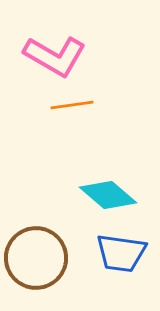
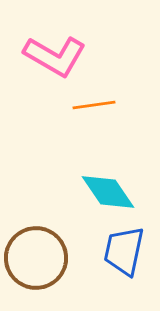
orange line: moved 22 px right
cyan diamond: moved 3 px up; rotated 16 degrees clockwise
blue trapezoid: moved 3 px right, 2 px up; rotated 94 degrees clockwise
